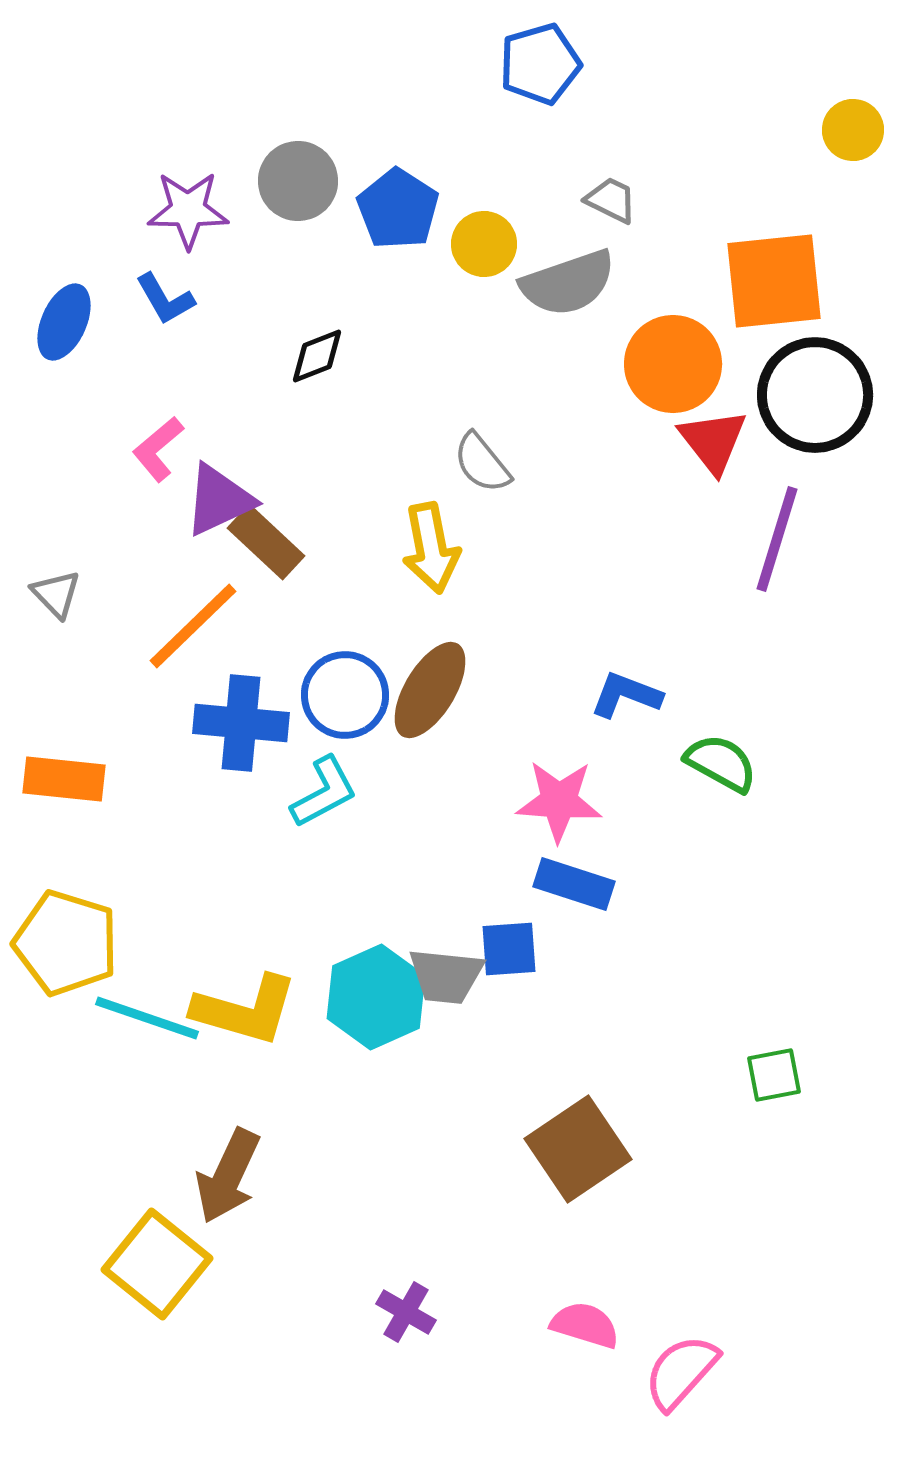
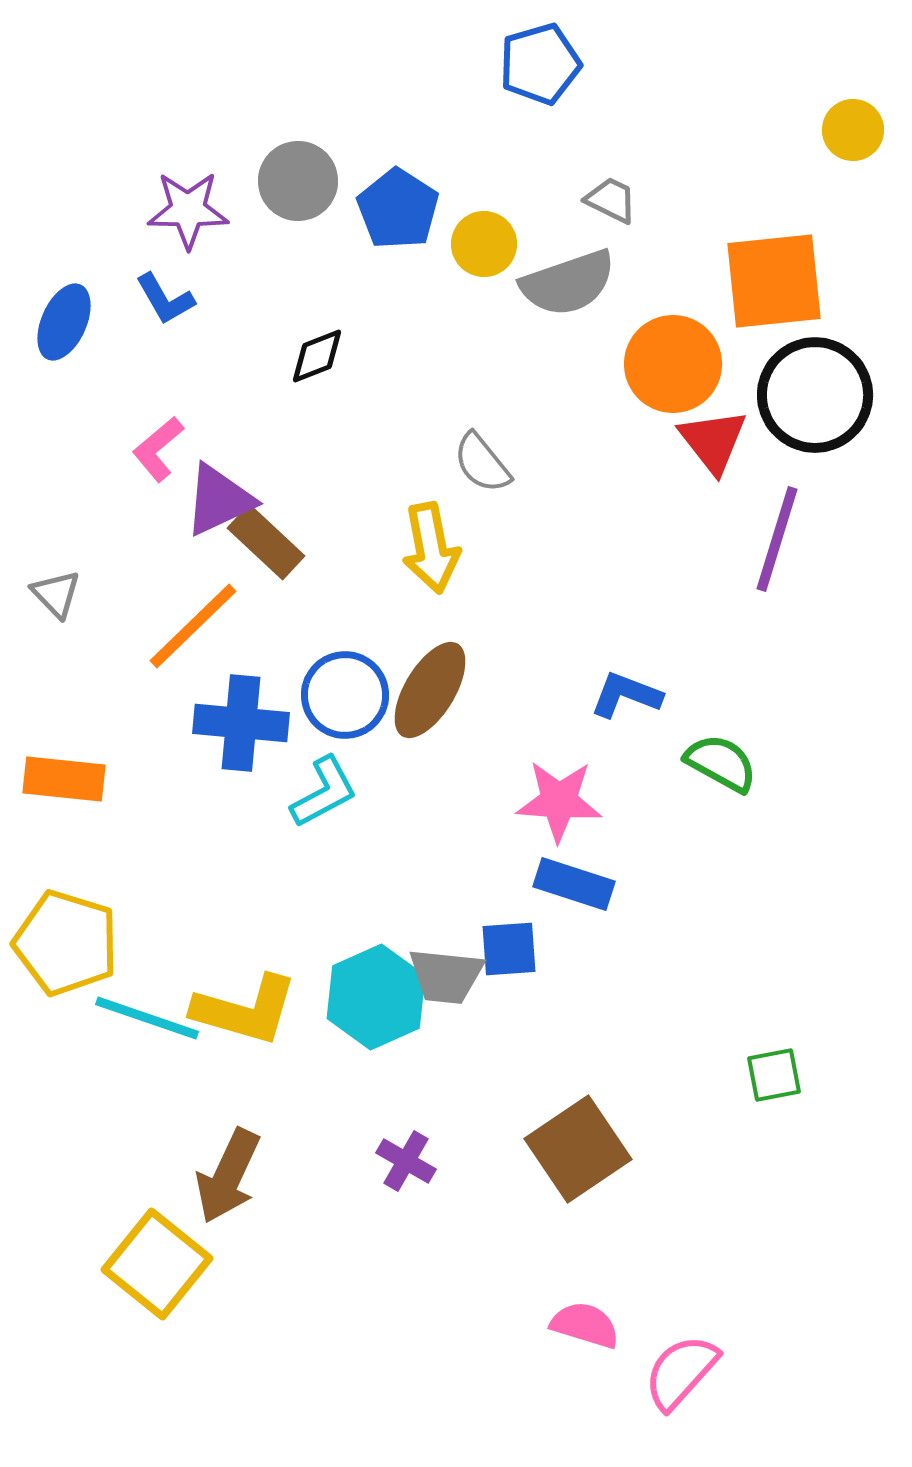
purple cross at (406, 1312): moved 151 px up
